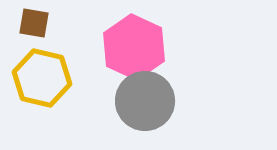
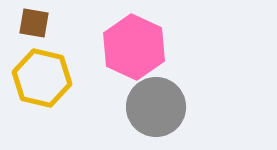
gray circle: moved 11 px right, 6 px down
